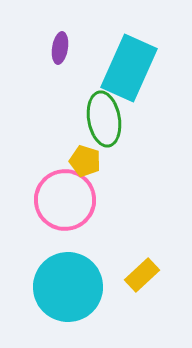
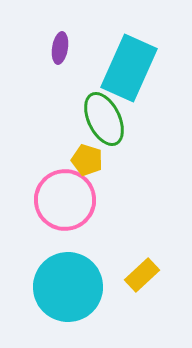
green ellipse: rotated 16 degrees counterclockwise
yellow pentagon: moved 2 px right, 1 px up
